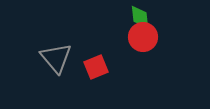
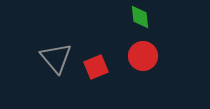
red circle: moved 19 px down
